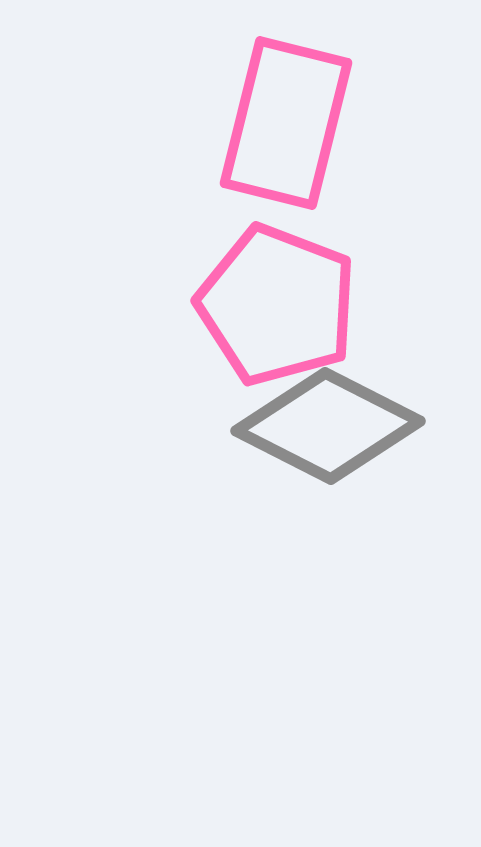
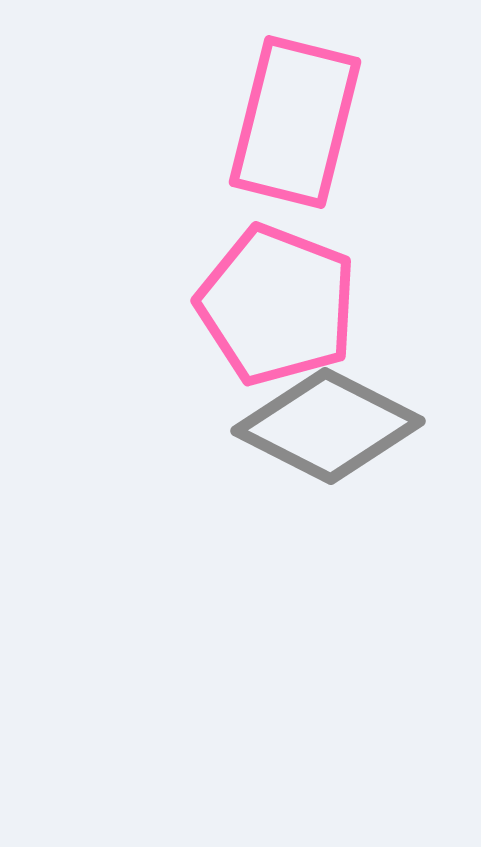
pink rectangle: moved 9 px right, 1 px up
